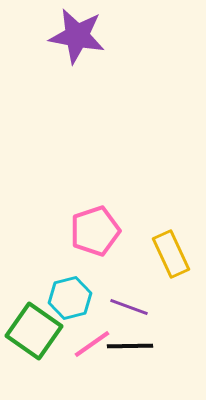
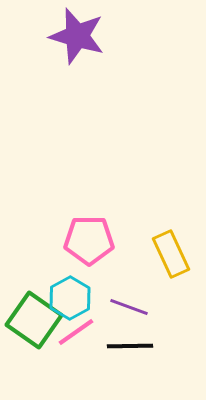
purple star: rotated 6 degrees clockwise
pink pentagon: moved 6 px left, 9 px down; rotated 18 degrees clockwise
cyan hexagon: rotated 15 degrees counterclockwise
green square: moved 11 px up
pink line: moved 16 px left, 12 px up
